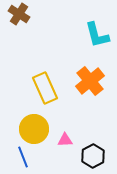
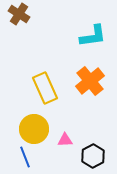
cyan L-shape: moved 4 px left, 1 px down; rotated 84 degrees counterclockwise
blue line: moved 2 px right
